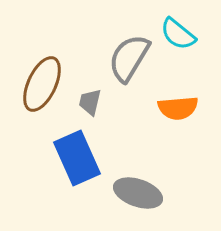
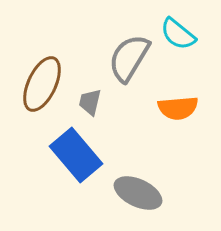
blue rectangle: moved 1 px left, 3 px up; rotated 16 degrees counterclockwise
gray ellipse: rotated 6 degrees clockwise
